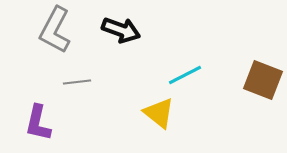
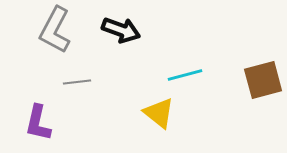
cyan line: rotated 12 degrees clockwise
brown square: rotated 36 degrees counterclockwise
